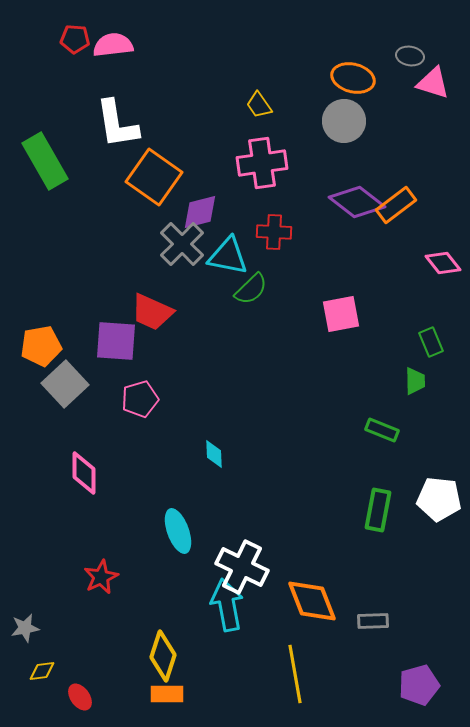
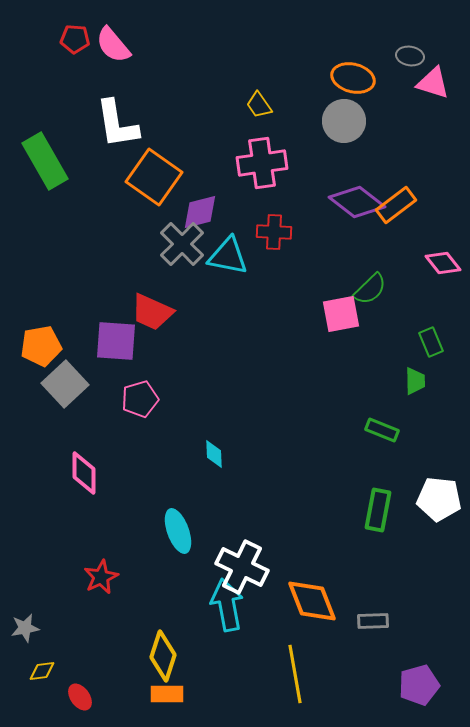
pink semicircle at (113, 45): rotated 123 degrees counterclockwise
green semicircle at (251, 289): moved 119 px right
